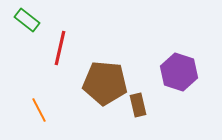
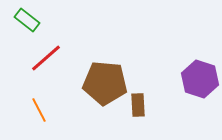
red line: moved 14 px left, 10 px down; rotated 36 degrees clockwise
purple hexagon: moved 21 px right, 7 px down
brown rectangle: rotated 10 degrees clockwise
